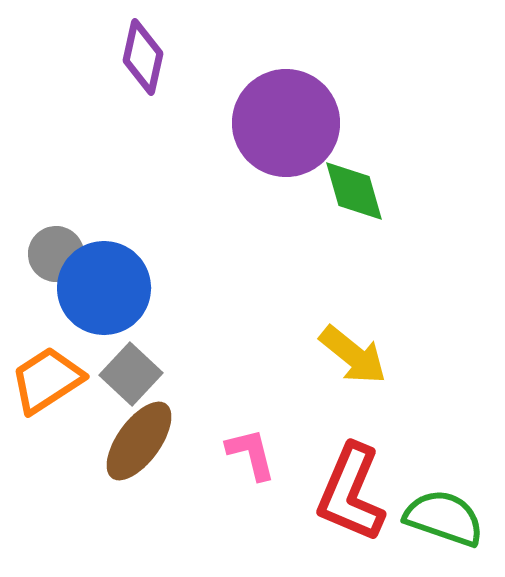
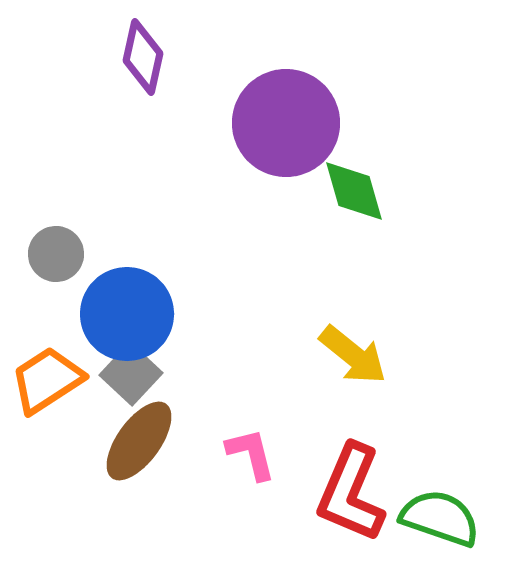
blue circle: moved 23 px right, 26 px down
green semicircle: moved 4 px left
